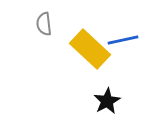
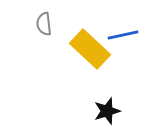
blue line: moved 5 px up
black star: moved 10 px down; rotated 12 degrees clockwise
